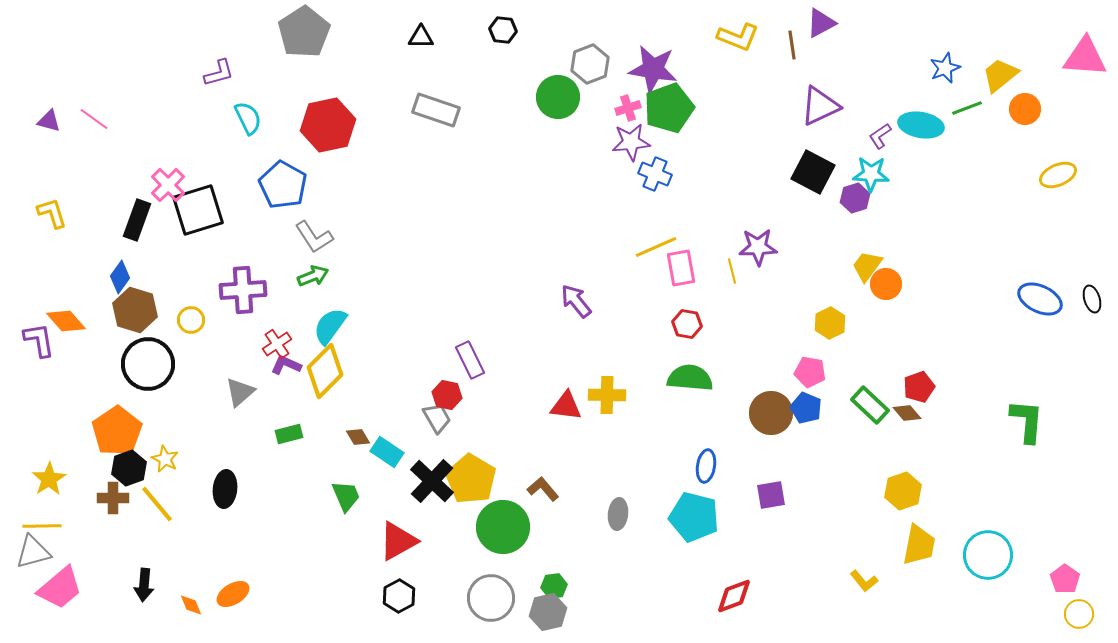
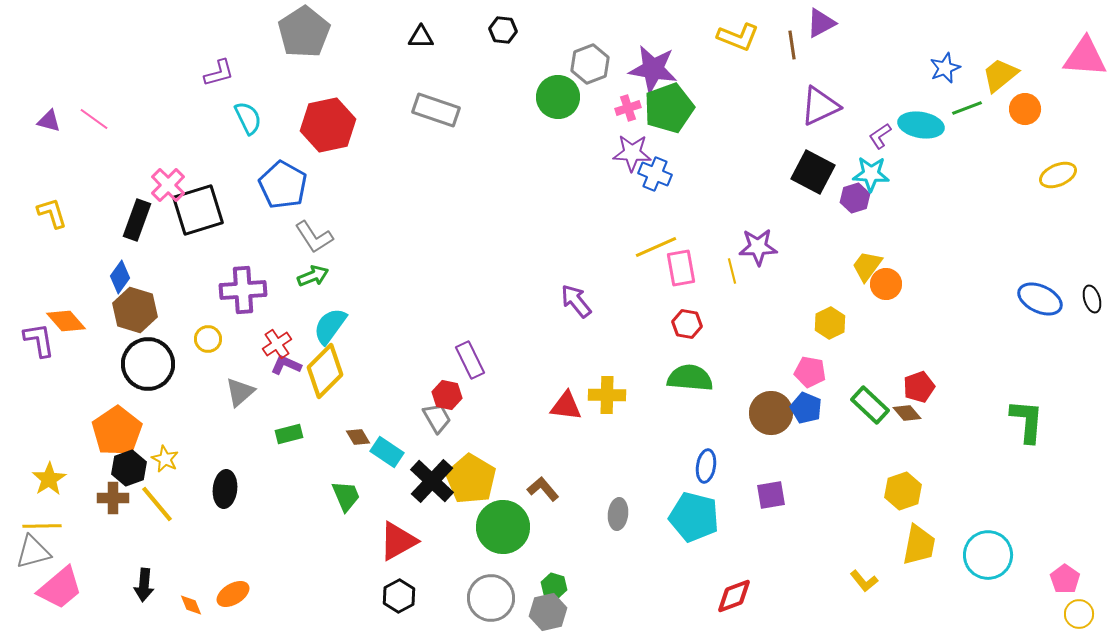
purple star at (631, 142): moved 1 px right, 11 px down; rotated 9 degrees clockwise
yellow circle at (191, 320): moved 17 px right, 19 px down
green hexagon at (554, 586): rotated 25 degrees clockwise
